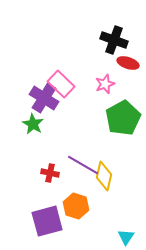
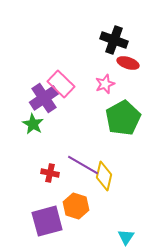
purple cross: rotated 24 degrees clockwise
